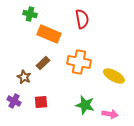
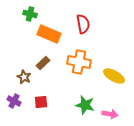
red semicircle: moved 1 px right, 5 px down
